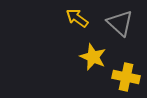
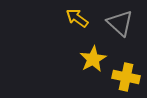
yellow star: moved 2 px down; rotated 20 degrees clockwise
